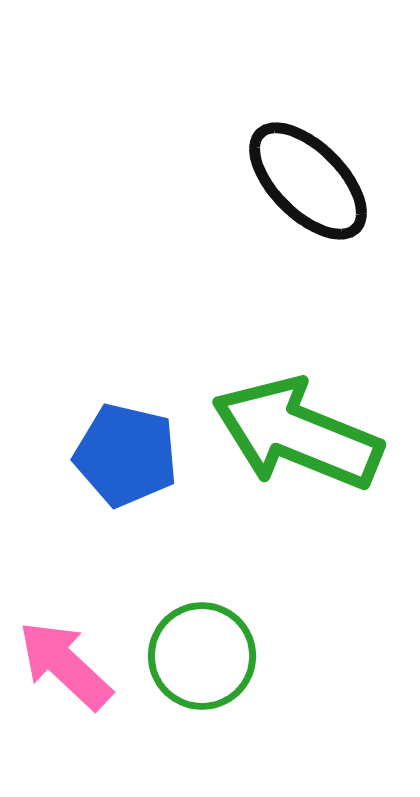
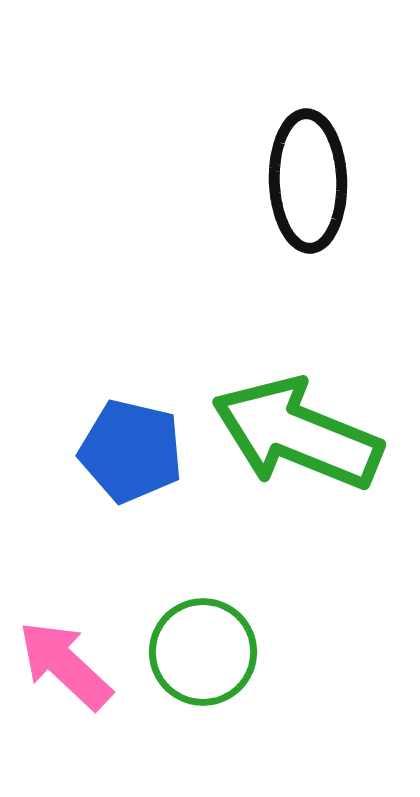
black ellipse: rotated 43 degrees clockwise
blue pentagon: moved 5 px right, 4 px up
green circle: moved 1 px right, 4 px up
